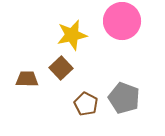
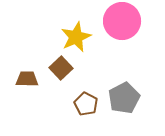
yellow star: moved 4 px right, 2 px down; rotated 12 degrees counterclockwise
gray pentagon: rotated 24 degrees clockwise
